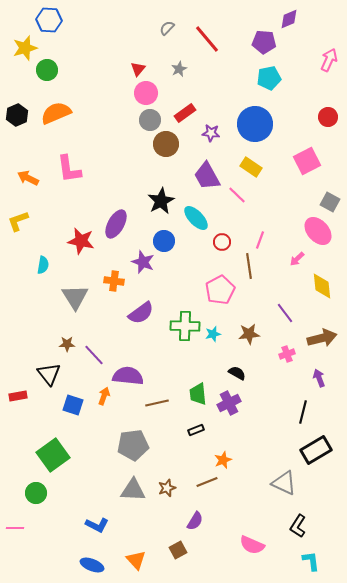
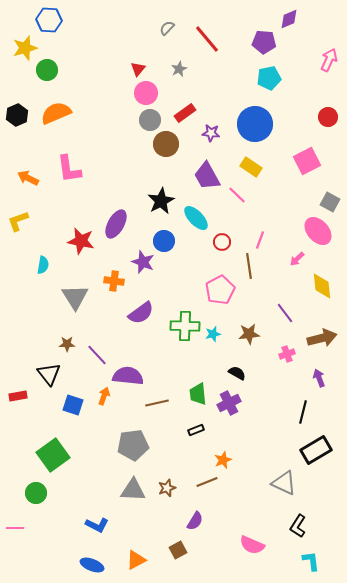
purple line at (94, 355): moved 3 px right
orange triangle at (136, 560): rotated 45 degrees clockwise
